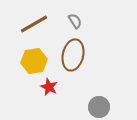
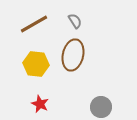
yellow hexagon: moved 2 px right, 3 px down; rotated 15 degrees clockwise
red star: moved 9 px left, 17 px down
gray circle: moved 2 px right
